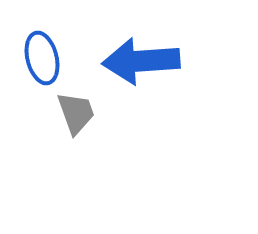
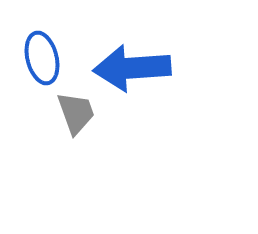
blue arrow: moved 9 px left, 7 px down
